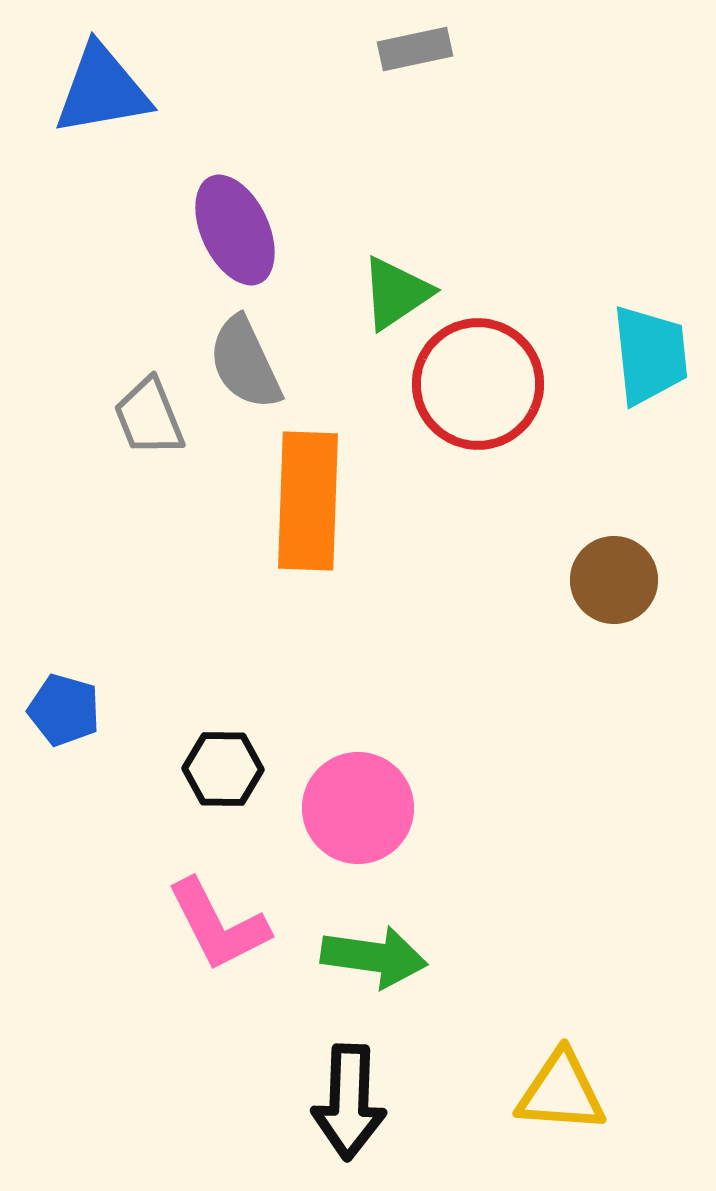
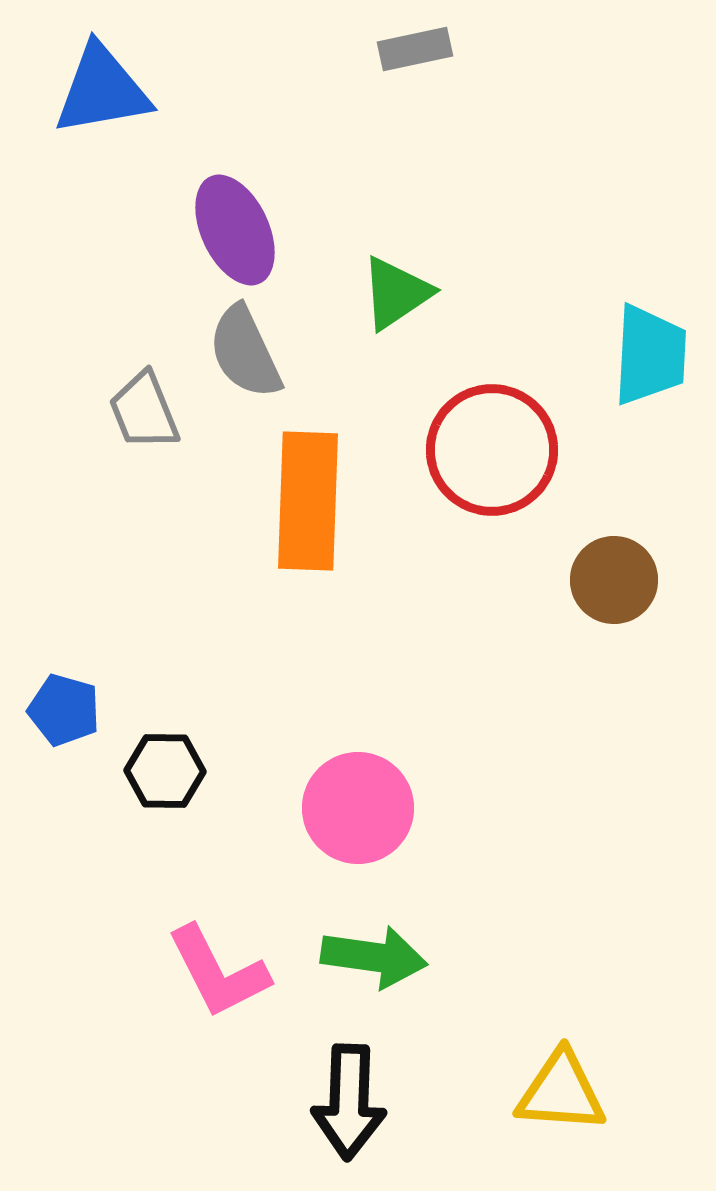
cyan trapezoid: rotated 9 degrees clockwise
gray semicircle: moved 11 px up
red circle: moved 14 px right, 66 px down
gray trapezoid: moved 5 px left, 6 px up
black hexagon: moved 58 px left, 2 px down
pink L-shape: moved 47 px down
